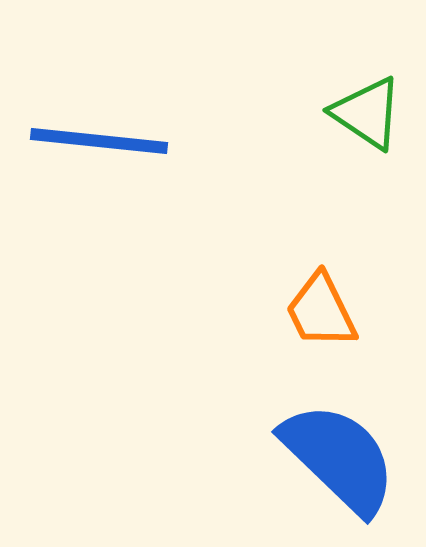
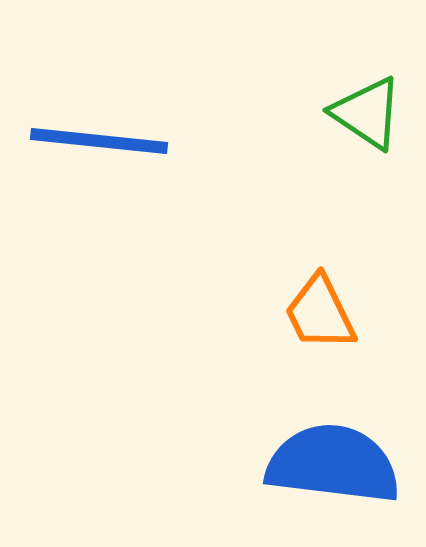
orange trapezoid: moved 1 px left, 2 px down
blue semicircle: moved 6 px left, 6 px down; rotated 37 degrees counterclockwise
